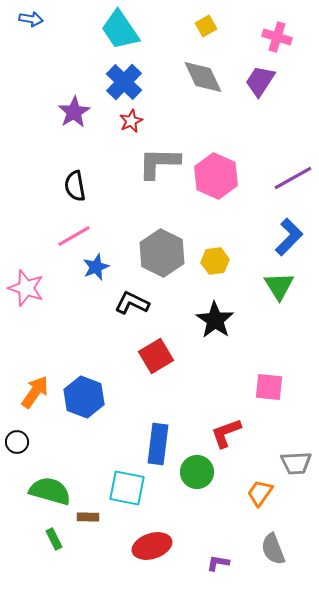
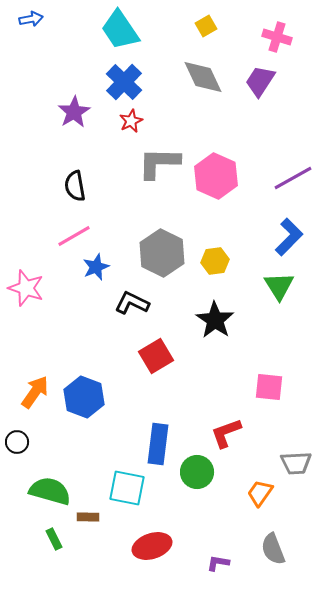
blue arrow: rotated 20 degrees counterclockwise
